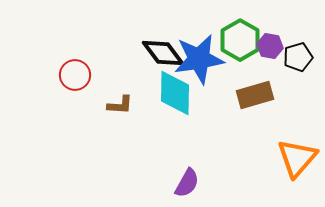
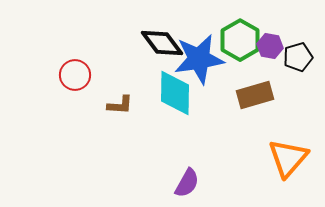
black diamond: moved 1 px left, 10 px up
orange triangle: moved 9 px left
